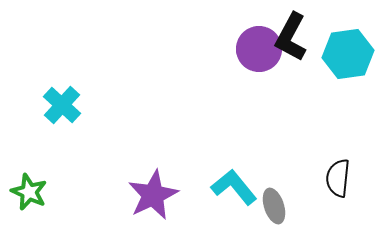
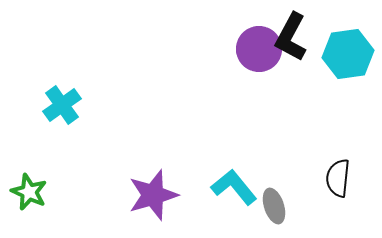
cyan cross: rotated 12 degrees clockwise
purple star: rotated 9 degrees clockwise
